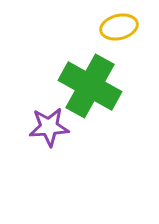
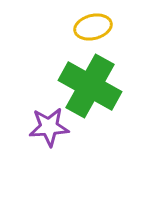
yellow ellipse: moved 26 px left
